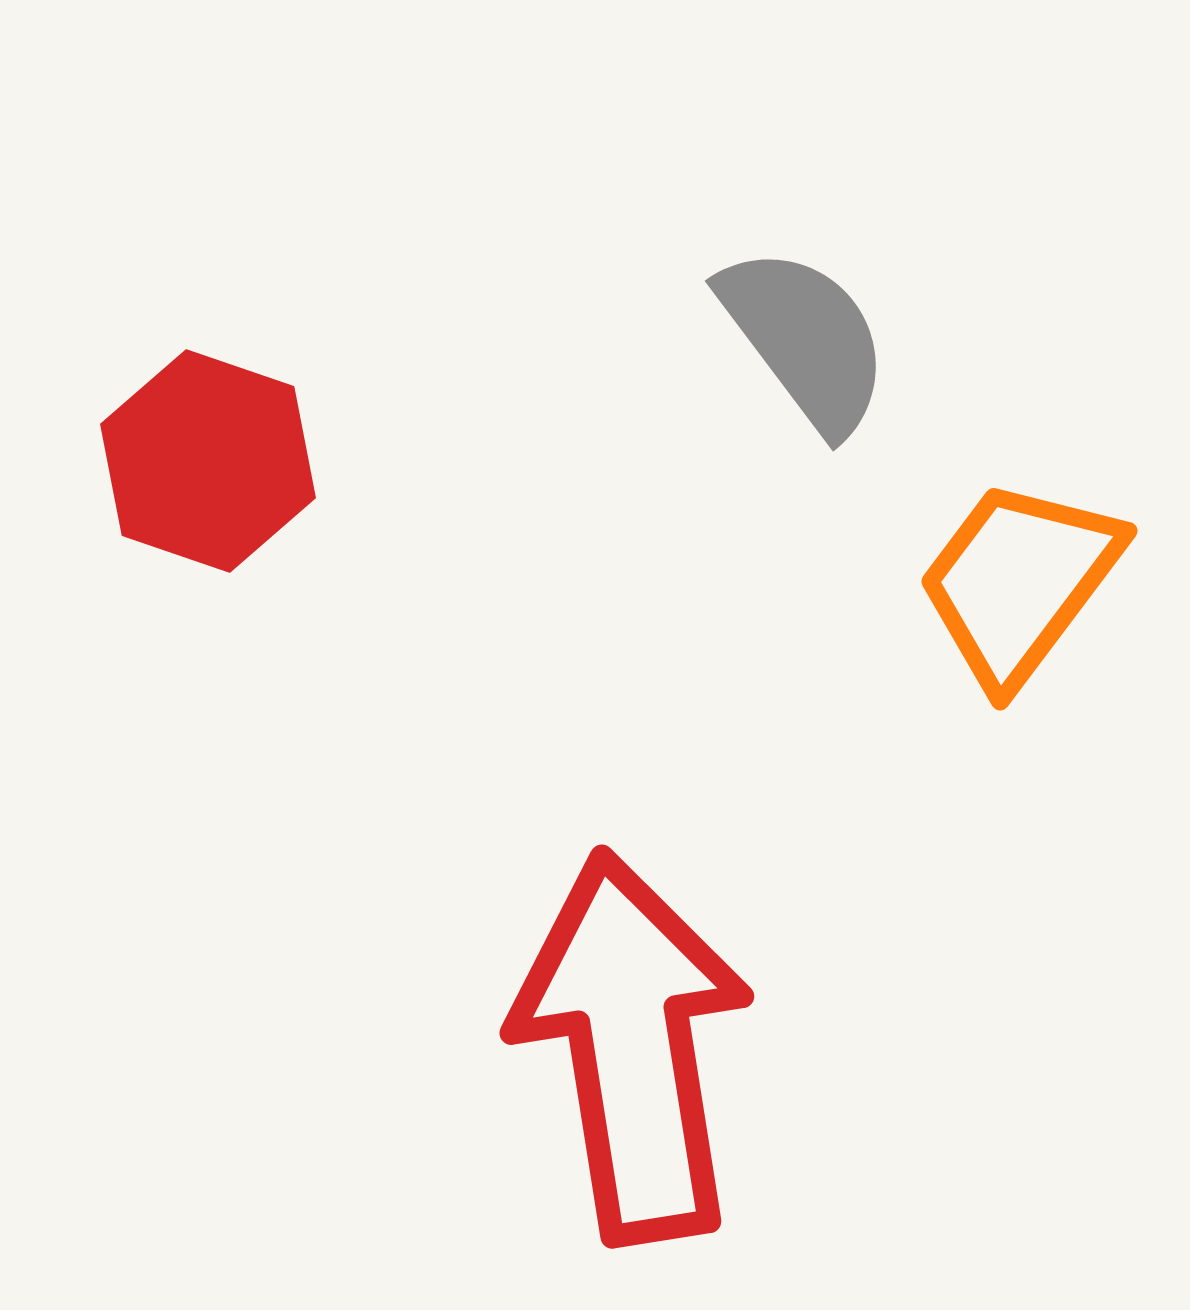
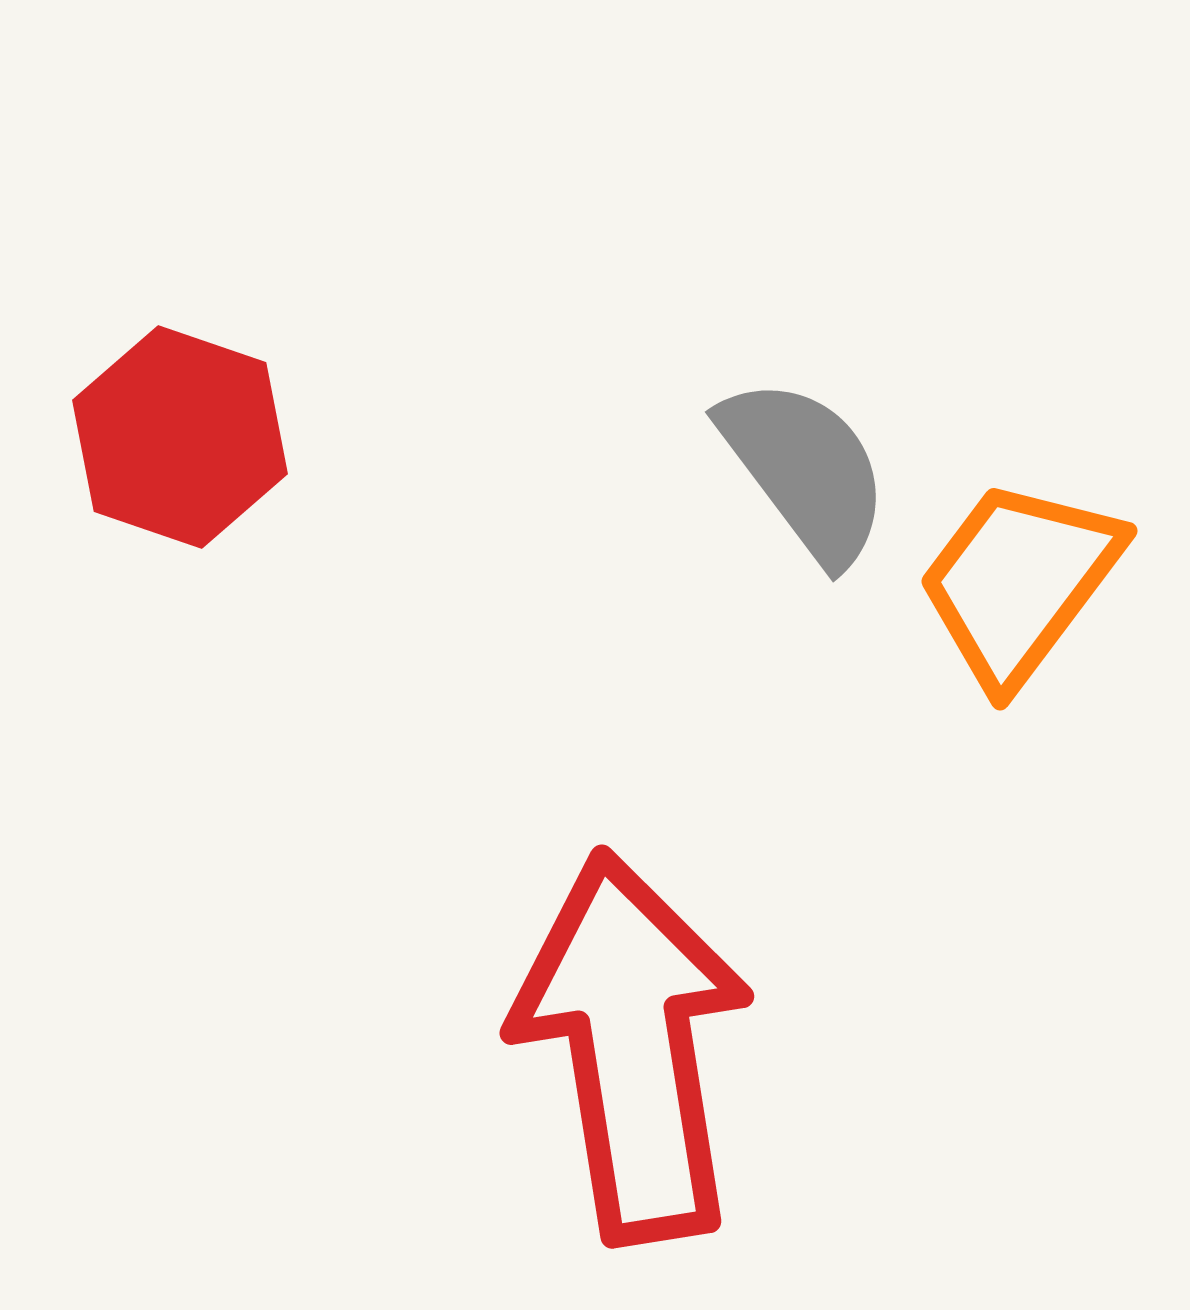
gray semicircle: moved 131 px down
red hexagon: moved 28 px left, 24 px up
